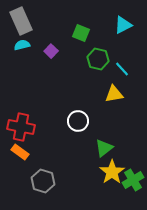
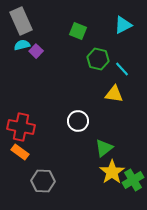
green square: moved 3 px left, 2 px up
purple square: moved 15 px left
yellow triangle: rotated 18 degrees clockwise
gray hexagon: rotated 15 degrees counterclockwise
